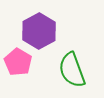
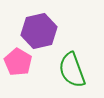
purple hexagon: rotated 16 degrees clockwise
